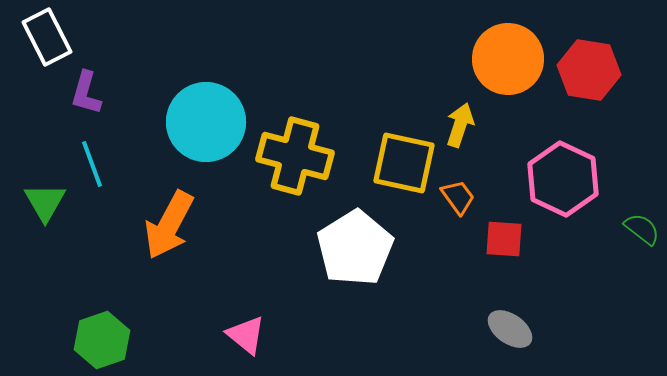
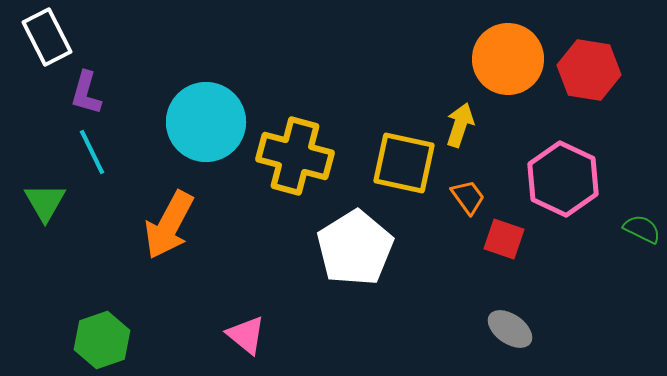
cyan line: moved 12 px up; rotated 6 degrees counterclockwise
orange trapezoid: moved 10 px right
green semicircle: rotated 12 degrees counterclockwise
red square: rotated 15 degrees clockwise
